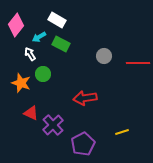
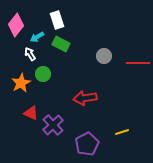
white rectangle: rotated 42 degrees clockwise
cyan arrow: moved 2 px left
orange star: rotated 24 degrees clockwise
purple pentagon: moved 4 px right
